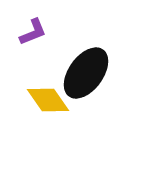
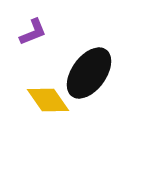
black ellipse: moved 3 px right
